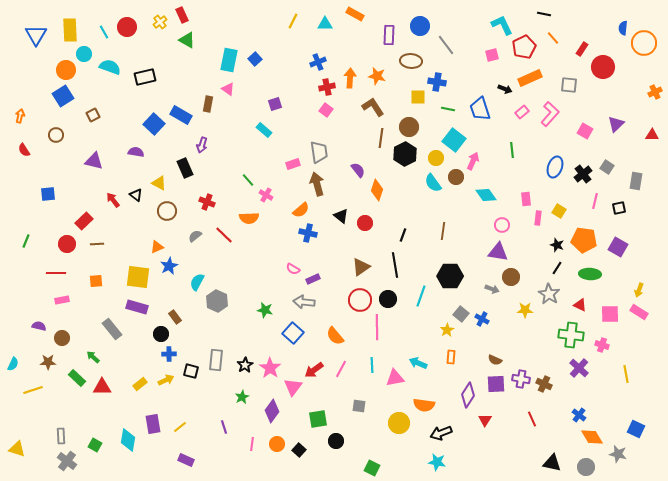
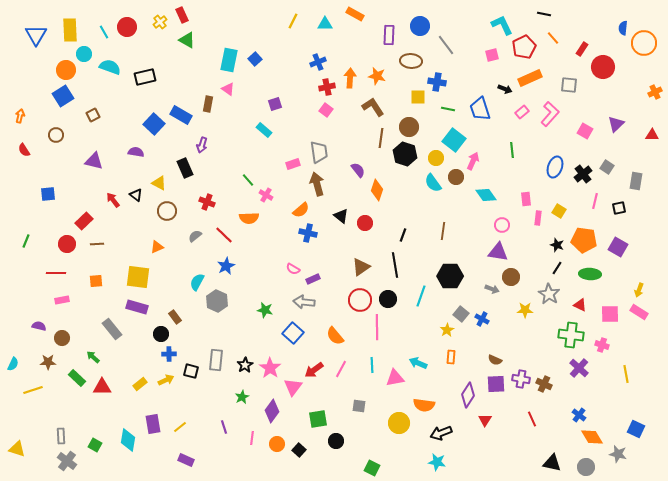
black hexagon at (405, 154): rotated 15 degrees counterclockwise
blue star at (169, 266): moved 57 px right
pink line at (252, 444): moved 6 px up
